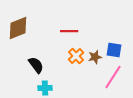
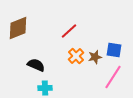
red line: rotated 42 degrees counterclockwise
black semicircle: rotated 30 degrees counterclockwise
